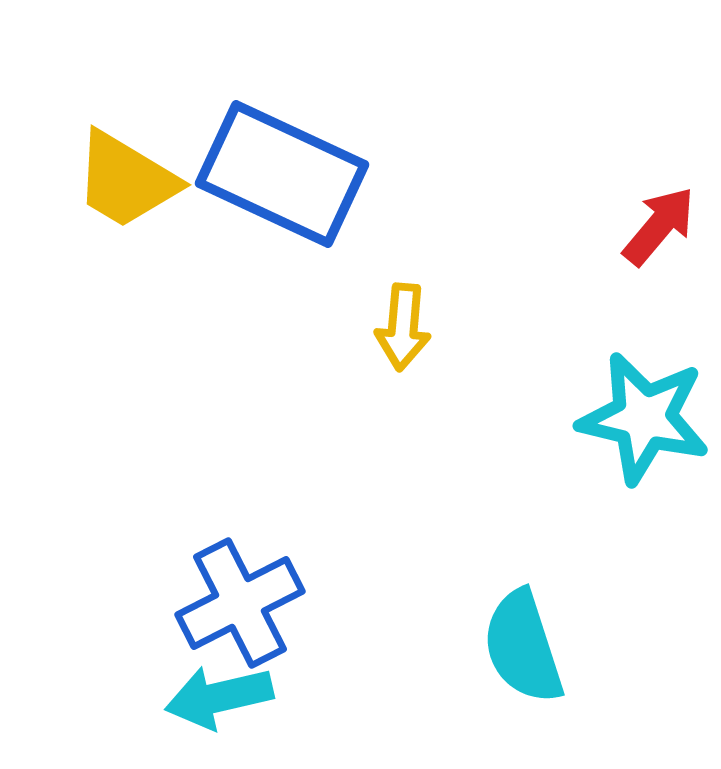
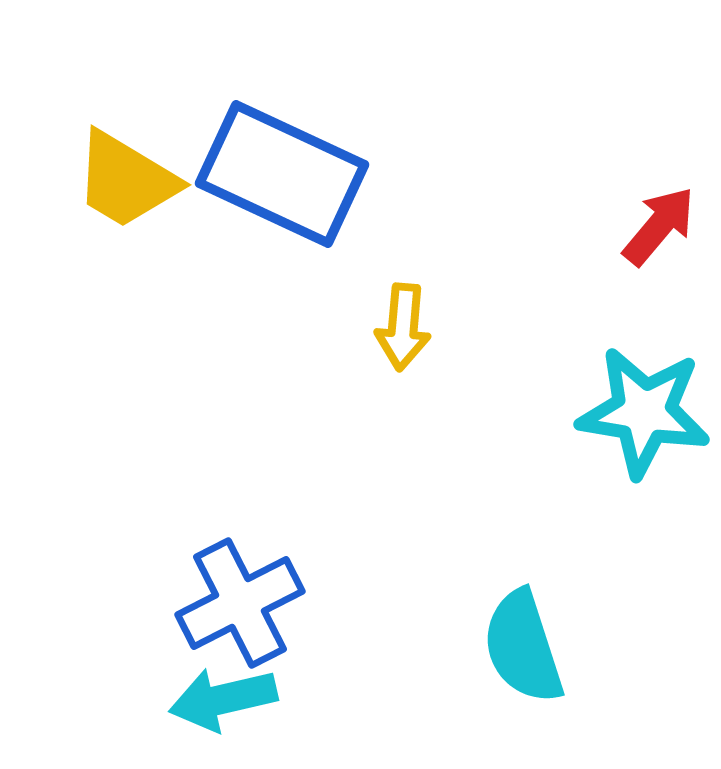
cyan star: moved 6 px up; rotated 4 degrees counterclockwise
cyan arrow: moved 4 px right, 2 px down
